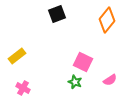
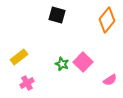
black square: moved 1 px down; rotated 36 degrees clockwise
yellow rectangle: moved 2 px right, 1 px down
pink square: rotated 18 degrees clockwise
green star: moved 13 px left, 18 px up
pink cross: moved 4 px right, 5 px up; rotated 32 degrees clockwise
